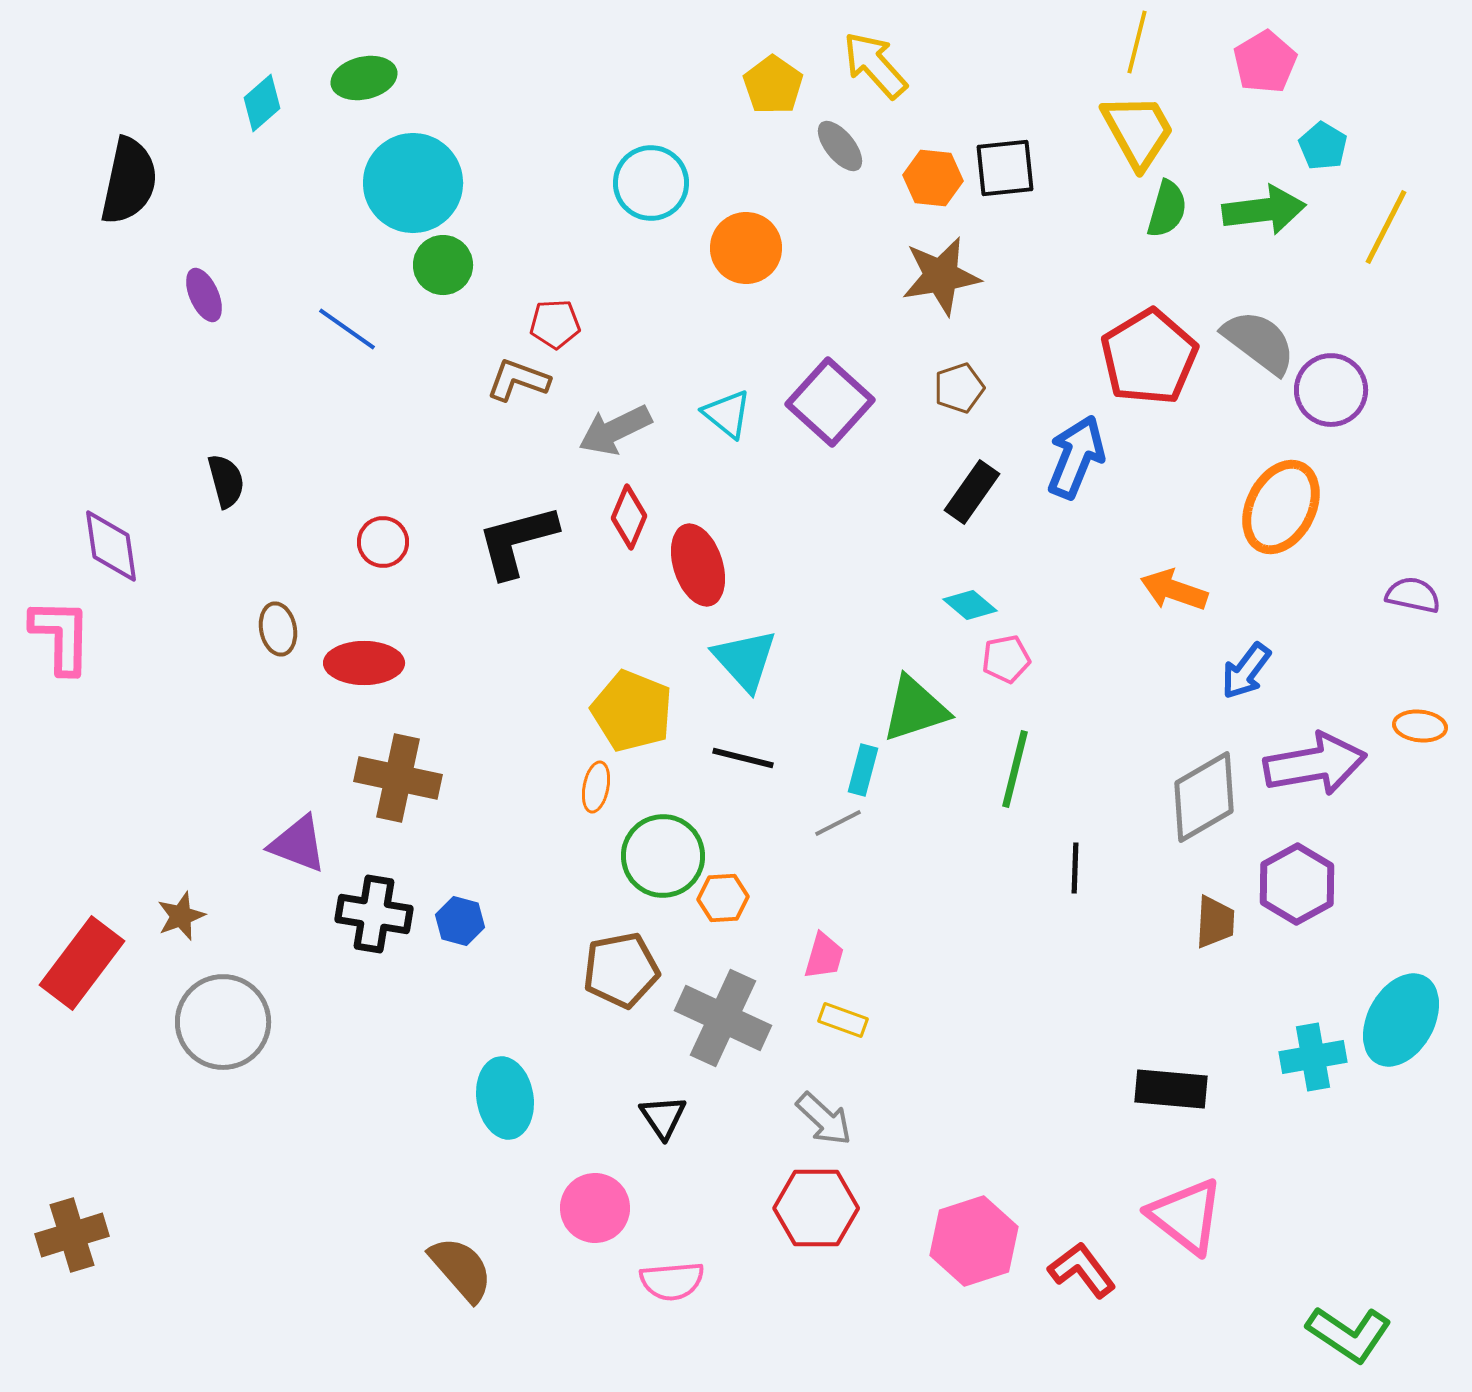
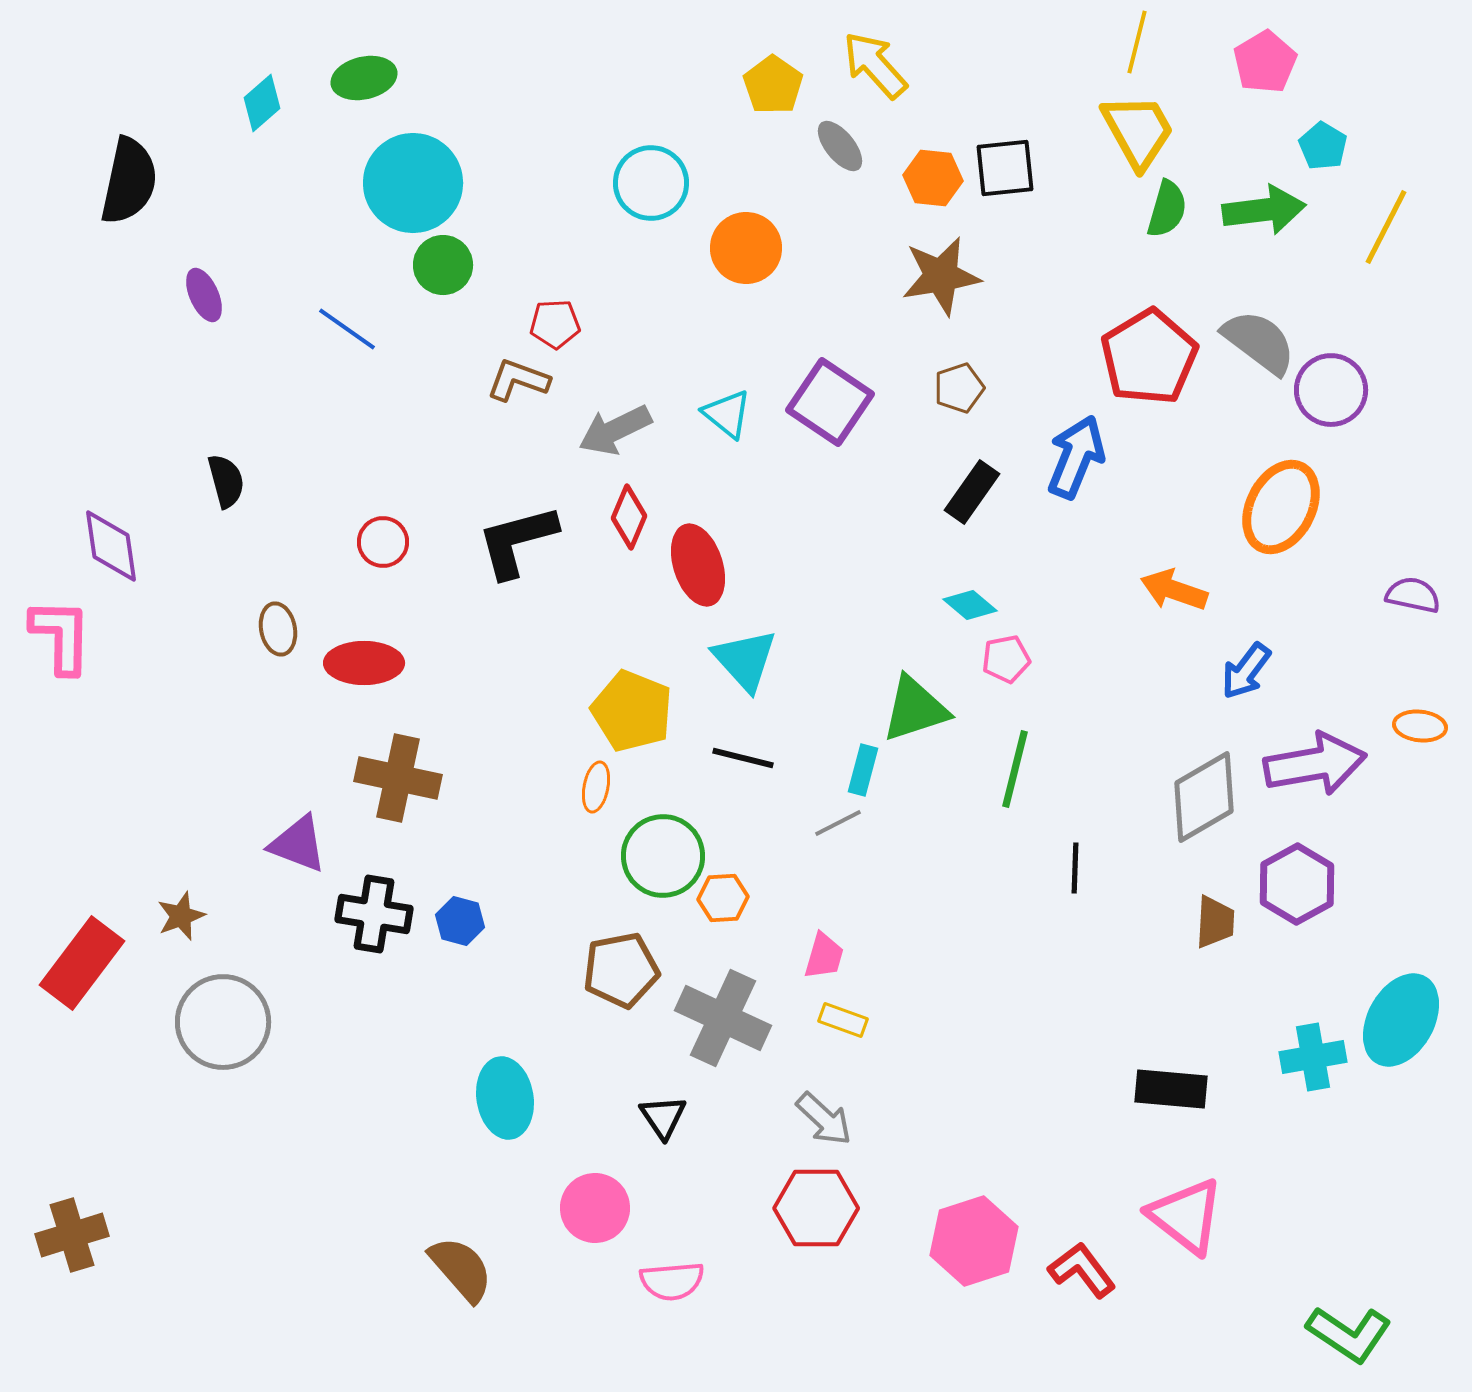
purple square at (830, 402): rotated 8 degrees counterclockwise
